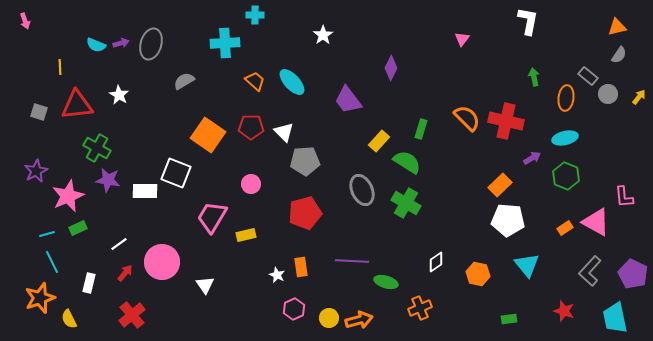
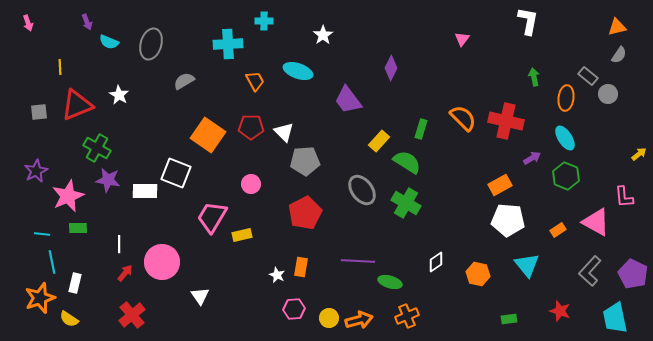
cyan cross at (255, 15): moved 9 px right, 6 px down
pink arrow at (25, 21): moved 3 px right, 2 px down
purple arrow at (121, 43): moved 34 px left, 21 px up; rotated 84 degrees clockwise
cyan cross at (225, 43): moved 3 px right, 1 px down
cyan semicircle at (96, 45): moved 13 px right, 3 px up
orange trapezoid at (255, 81): rotated 20 degrees clockwise
cyan ellipse at (292, 82): moved 6 px right, 11 px up; rotated 28 degrees counterclockwise
yellow arrow at (639, 97): moved 57 px down; rotated 14 degrees clockwise
red triangle at (77, 105): rotated 16 degrees counterclockwise
gray square at (39, 112): rotated 24 degrees counterclockwise
orange semicircle at (467, 118): moved 4 px left
cyan ellipse at (565, 138): rotated 70 degrees clockwise
orange rectangle at (500, 185): rotated 15 degrees clockwise
gray ellipse at (362, 190): rotated 12 degrees counterclockwise
red pentagon at (305, 213): rotated 12 degrees counterclockwise
green rectangle at (78, 228): rotated 24 degrees clockwise
orange rectangle at (565, 228): moved 7 px left, 2 px down
cyan line at (47, 234): moved 5 px left; rotated 21 degrees clockwise
yellow rectangle at (246, 235): moved 4 px left
white line at (119, 244): rotated 54 degrees counterclockwise
purple line at (352, 261): moved 6 px right
cyan line at (52, 262): rotated 15 degrees clockwise
orange rectangle at (301, 267): rotated 18 degrees clockwise
green ellipse at (386, 282): moved 4 px right
white rectangle at (89, 283): moved 14 px left
white triangle at (205, 285): moved 5 px left, 11 px down
orange cross at (420, 308): moved 13 px left, 8 px down
pink hexagon at (294, 309): rotated 20 degrees clockwise
red star at (564, 311): moved 4 px left
yellow semicircle at (69, 319): rotated 30 degrees counterclockwise
